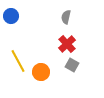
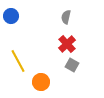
orange circle: moved 10 px down
